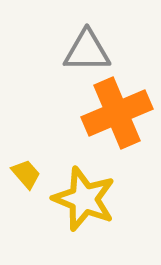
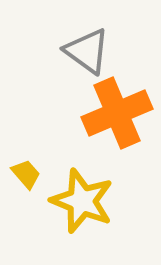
gray triangle: rotated 36 degrees clockwise
yellow star: moved 2 px left, 2 px down
